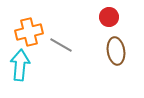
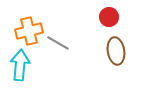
orange cross: moved 1 px up
gray line: moved 3 px left, 2 px up
